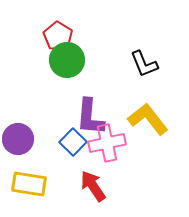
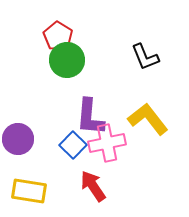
black L-shape: moved 1 px right, 7 px up
blue square: moved 3 px down
yellow rectangle: moved 7 px down
